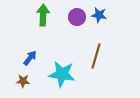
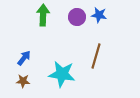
blue arrow: moved 6 px left
